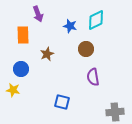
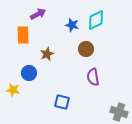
purple arrow: rotated 98 degrees counterclockwise
blue star: moved 2 px right, 1 px up
blue circle: moved 8 px right, 4 px down
gray cross: moved 4 px right; rotated 24 degrees clockwise
